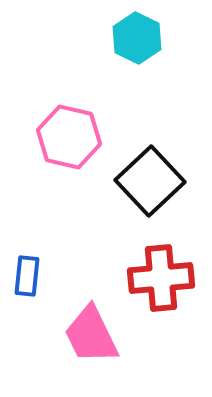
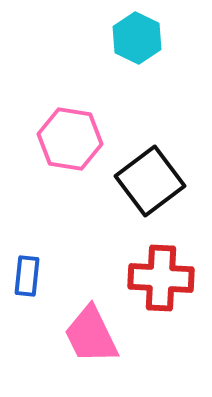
pink hexagon: moved 1 px right, 2 px down; rotated 4 degrees counterclockwise
black square: rotated 6 degrees clockwise
red cross: rotated 8 degrees clockwise
